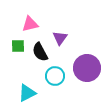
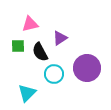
purple triangle: rotated 21 degrees clockwise
cyan circle: moved 1 px left, 2 px up
cyan triangle: rotated 18 degrees counterclockwise
